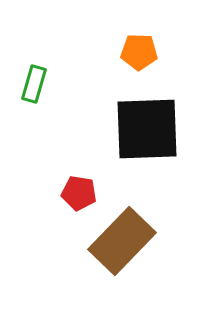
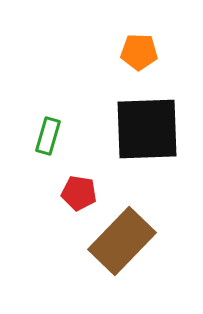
green rectangle: moved 14 px right, 52 px down
